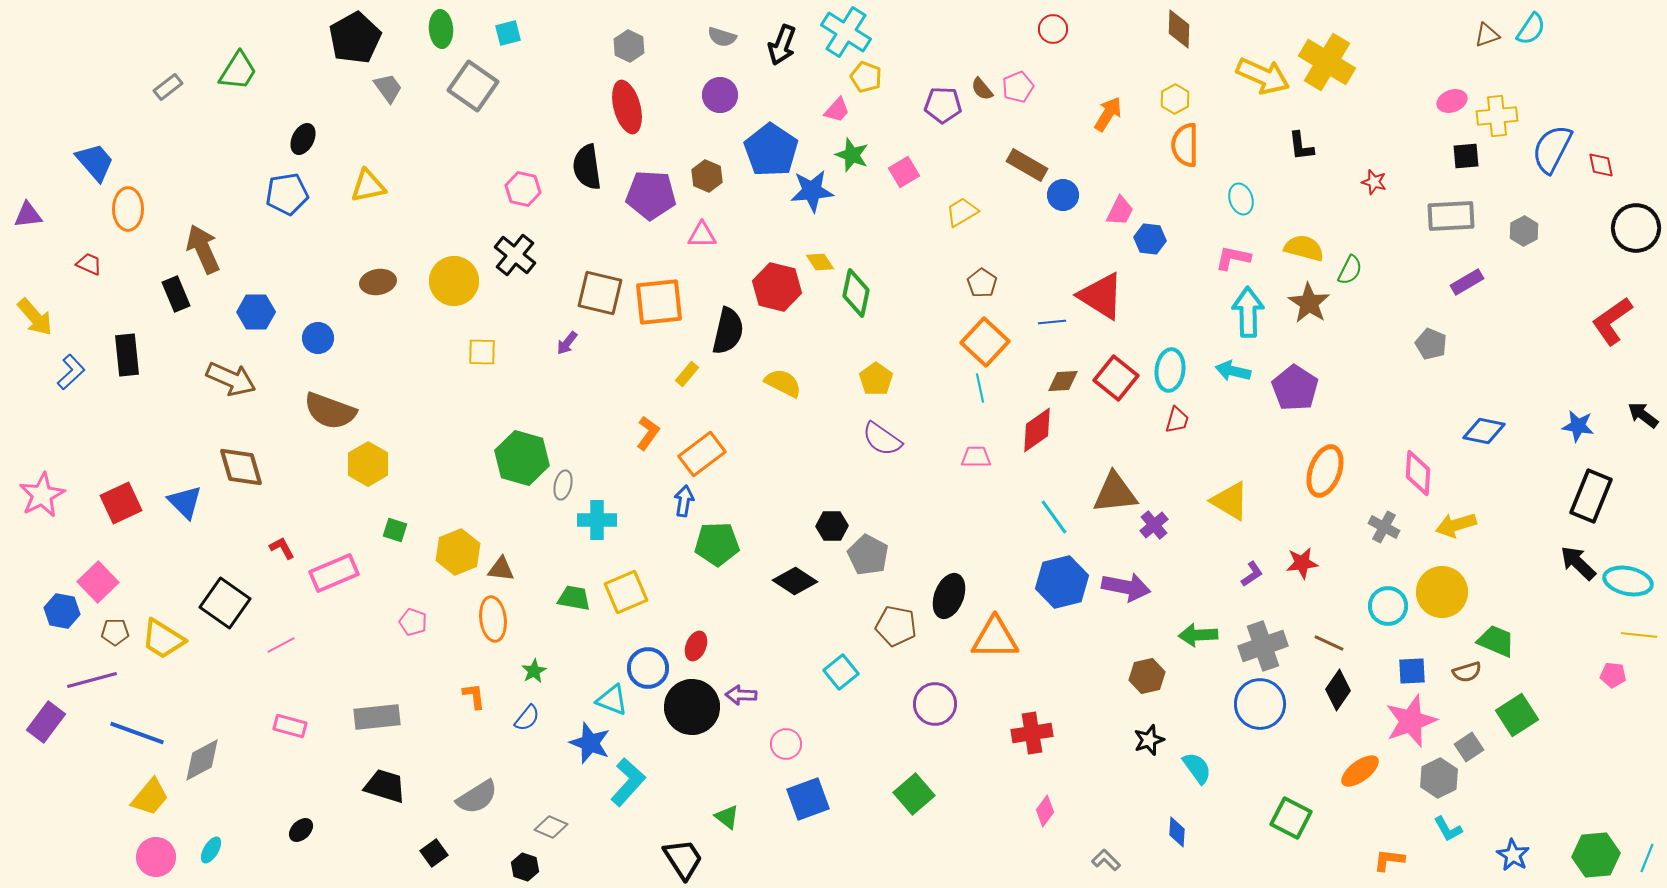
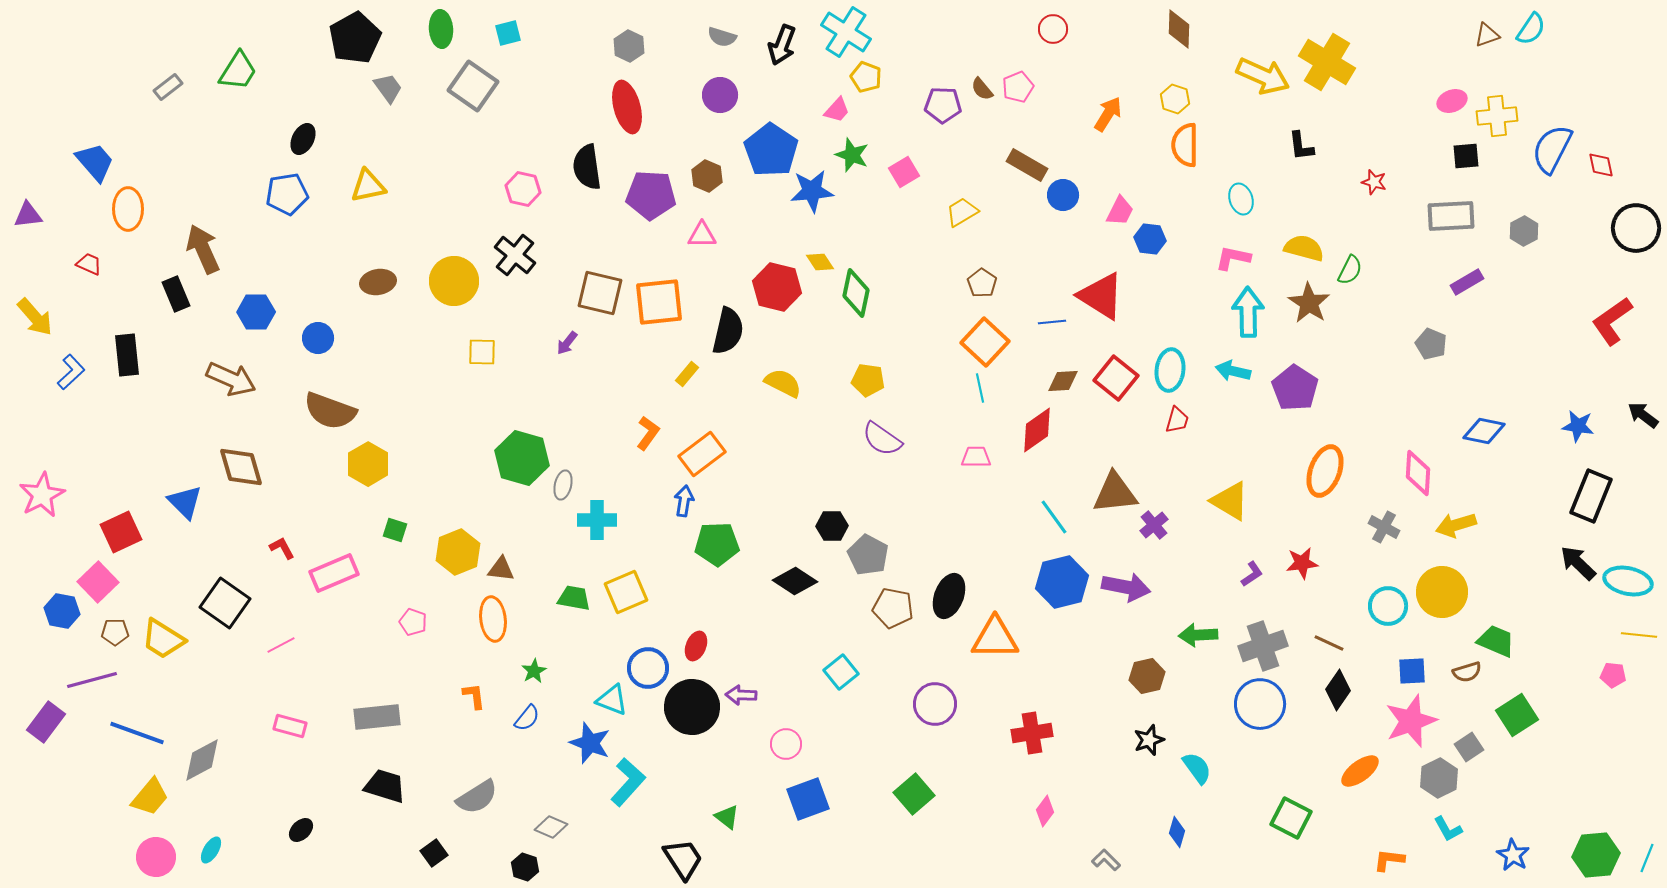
yellow hexagon at (1175, 99): rotated 12 degrees counterclockwise
yellow pentagon at (876, 379): moved 8 px left, 1 px down; rotated 28 degrees counterclockwise
red square at (121, 503): moved 29 px down
brown pentagon at (896, 626): moved 3 px left, 18 px up
blue diamond at (1177, 832): rotated 12 degrees clockwise
